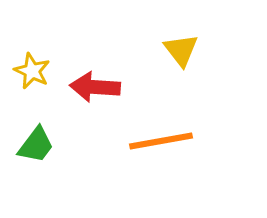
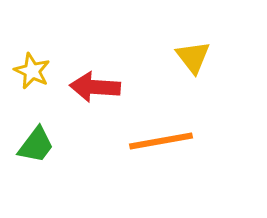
yellow triangle: moved 12 px right, 7 px down
